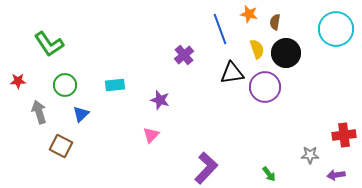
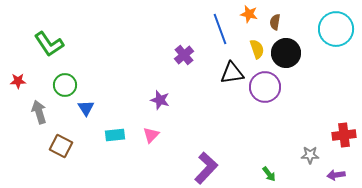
cyan rectangle: moved 50 px down
blue triangle: moved 5 px right, 6 px up; rotated 18 degrees counterclockwise
